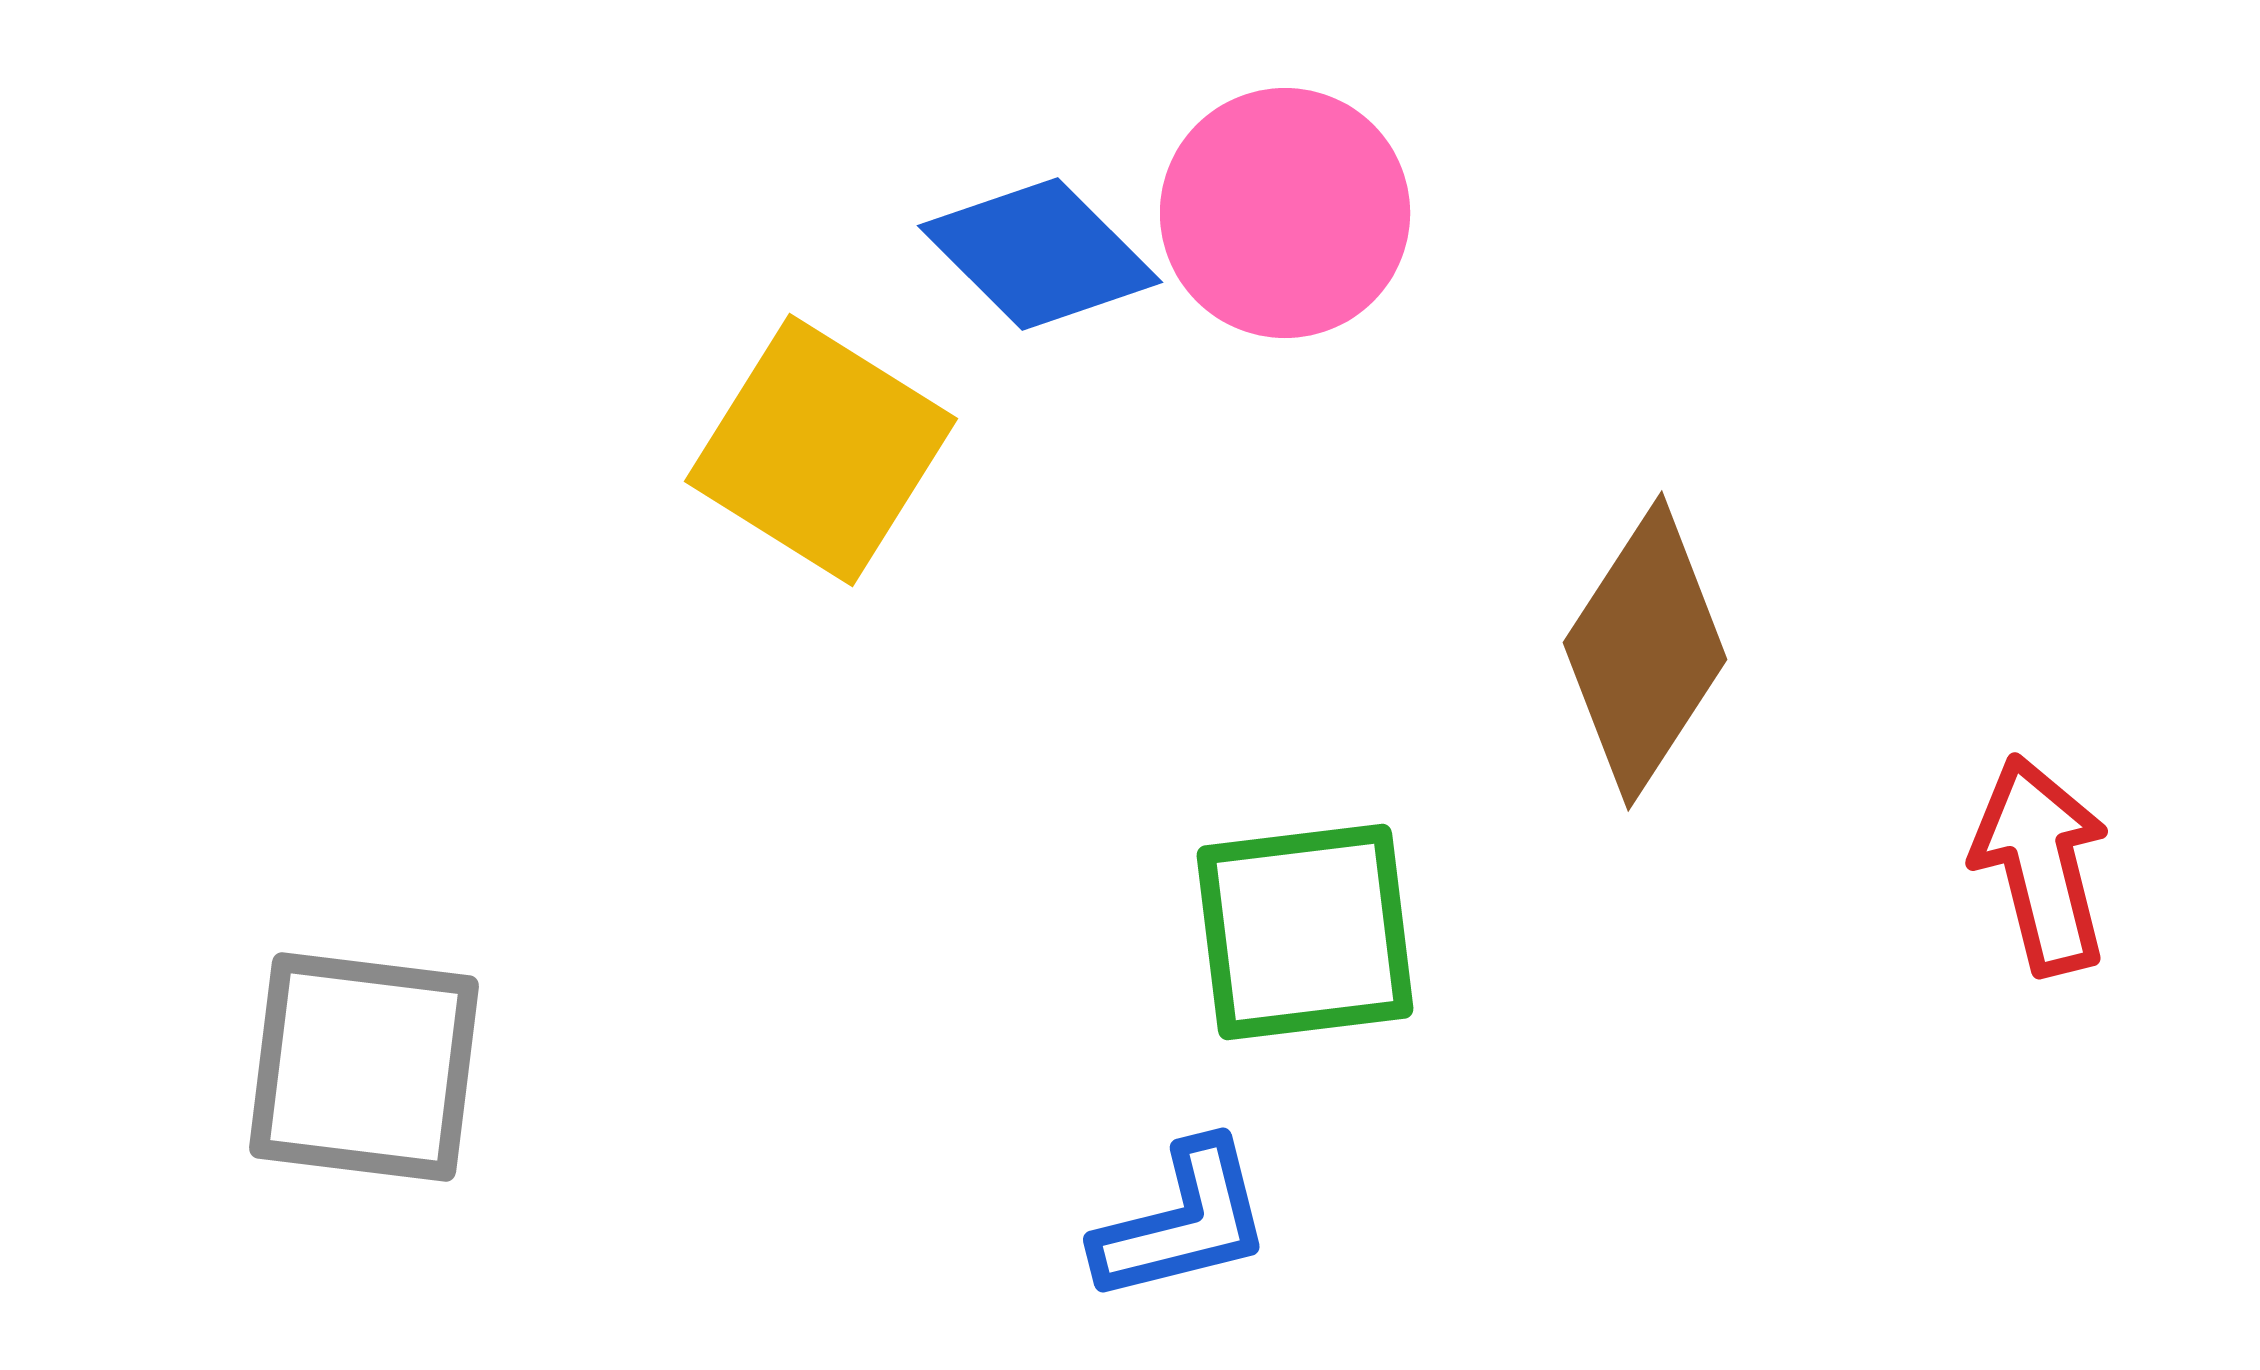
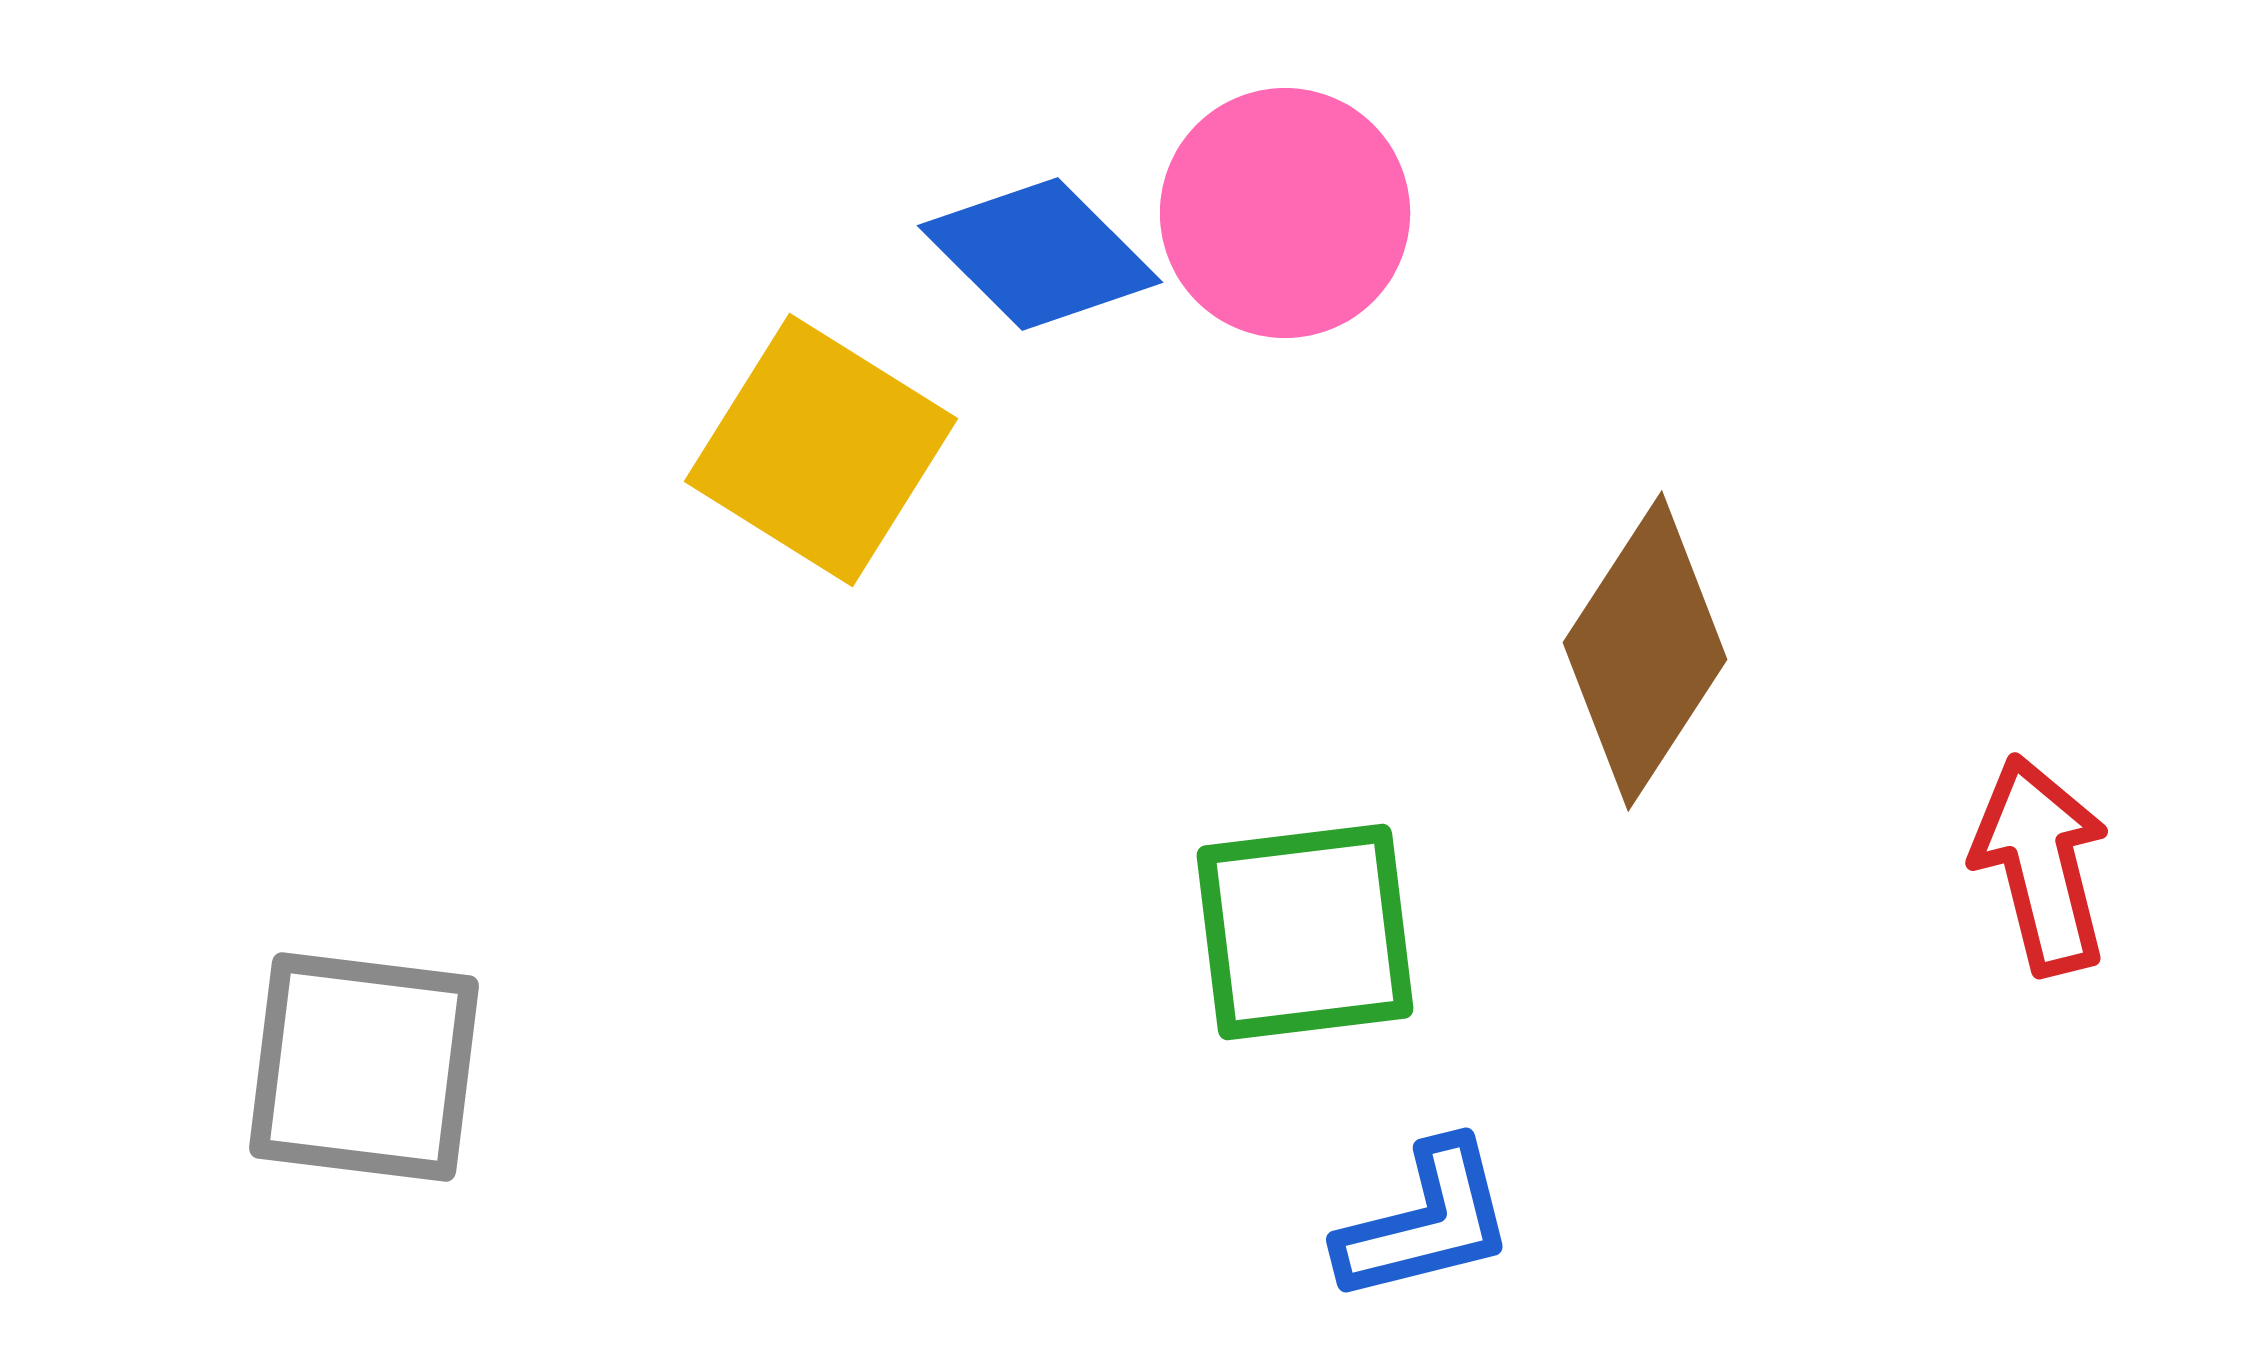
blue L-shape: moved 243 px right
